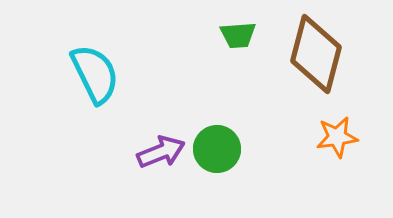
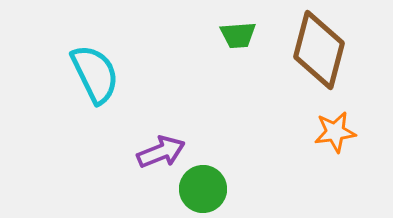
brown diamond: moved 3 px right, 4 px up
orange star: moved 2 px left, 5 px up
green circle: moved 14 px left, 40 px down
